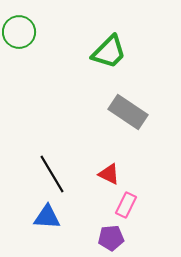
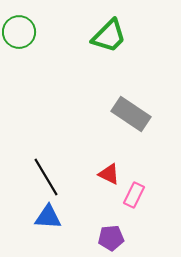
green trapezoid: moved 16 px up
gray rectangle: moved 3 px right, 2 px down
black line: moved 6 px left, 3 px down
pink rectangle: moved 8 px right, 10 px up
blue triangle: moved 1 px right
